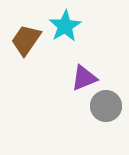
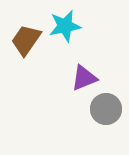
cyan star: rotated 20 degrees clockwise
gray circle: moved 3 px down
